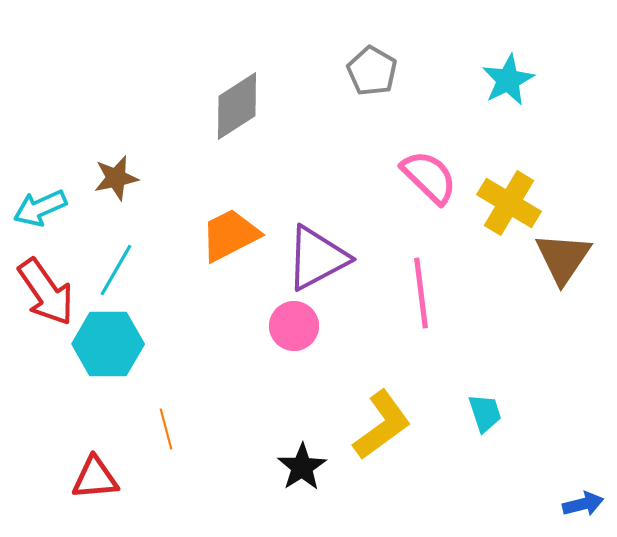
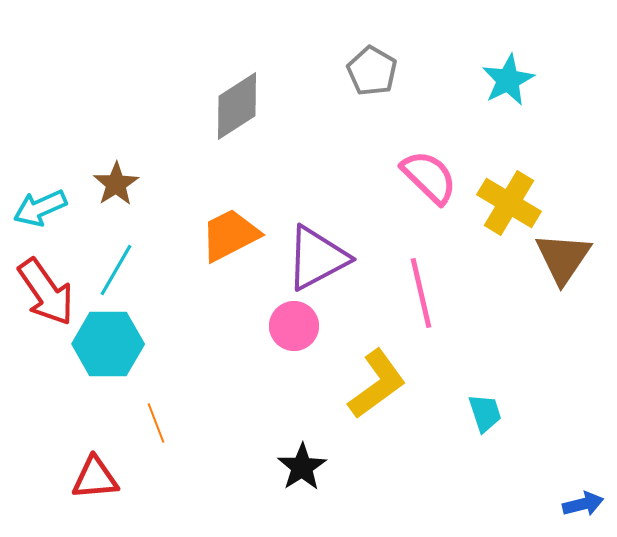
brown star: moved 6 px down; rotated 21 degrees counterclockwise
pink line: rotated 6 degrees counterclockwise
yellow L-shape: moved 5 px left, 41 px up
orange line: moved 10 px left, 6 px up; rotated 6 degrees counterclockwise
